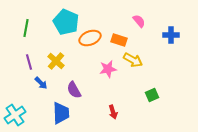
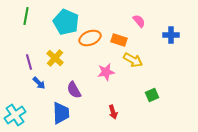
green line: moved 12 px up
yellow cross: moved 1 px left, 3 px up
pink star: moved 2 px left, 3 px down
blue arrow: moved 2 px left
